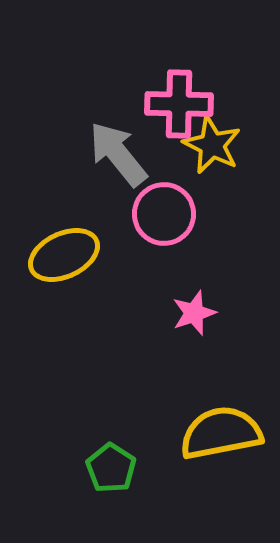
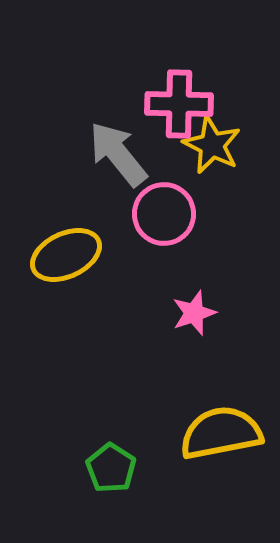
yellow ellipse: moved 2 px right
